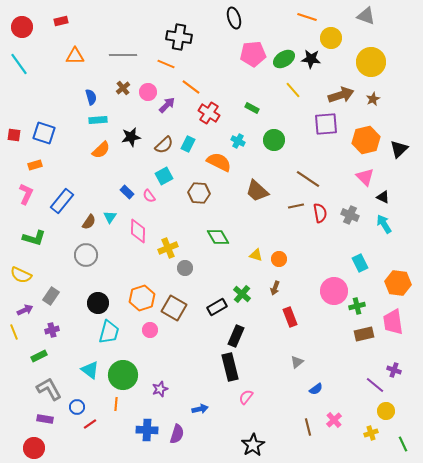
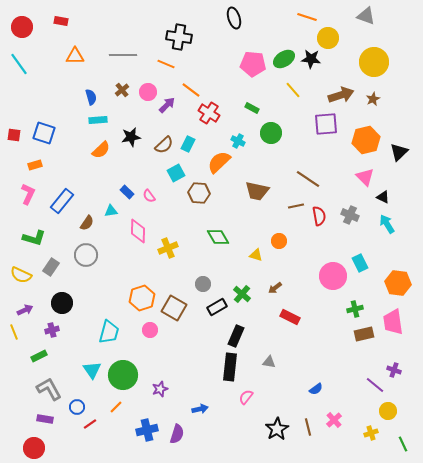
red rectangle at (61, 21): rotated 24 degrees clockwise
yellow circle at (331, 38): moved 3 px left
pink pentagon at (253, 54): moved 10 px down; rotated 10 degrees clockwise
yellow circle at (371, 62): moved 3 px right
orange line at (191, 87): moved 3 px down
brown cross at (123, 88): moved 1 px left, 2 px down
green circle at (274, 140): moved 3 px left, 7 px up
black triangle at (399, 149): moved 3 px down
orange semicircle at (219, 162): rotated 70 degrees counterclockwise
cyan square at (164, 176): moved 12 px right, 3 px up
brown trapezoid at (257, 191): rotated 30 degrees counterclockwise
pink L-shape at (26, 194): moved 2 px right
red semicircle at (320, 213): moved 1 px left, 3 px down
cyan triangle at (110, 217): moved 1 px right, 6 px up; rotated 48 degrees clockwise
brown semicircle at (89, 222): moved 2 px left, 1 px down
cyan arrow at (384, 224): moved 3 px right
orange circle at (279, 259): moved 18 px up
gray circle at (185, 268): moved 18 px right, 16 px down
brown arrow at (275, 288): rotated 32 degrees clockwise
pink circle at (334, 291): moved 1 px left, 15 px up
gray rectangle at (51, 296): moved 29 px up
black circle at (98, 303): moved 36 px left
green cross at (357, 306): moved 2 px left, 3 px down
red rectangle at (290, 317): rotated 42 degrees counterclockwise
gray triangle at (297, 362): moved 28 px left; rotated 48 degrees clockwise
black rectangle at (230, 367): rotated 20 degrees clockwise
cyan triangle at (90, 370): moved 2 px right; rotated 18 degrees clockwise
orange line at (116, 404): moved 3 px down; rotated 40 degrees clockwise
yellow circle at (386, 411): moved 2 px right
blue cross at (147, 430): rotated 15 degrees counterclockwise
black star at (253, 445): moved 24 px right, 16 px up
